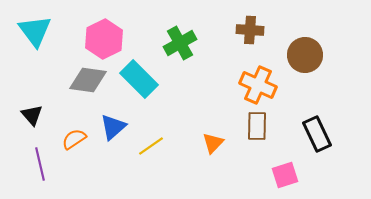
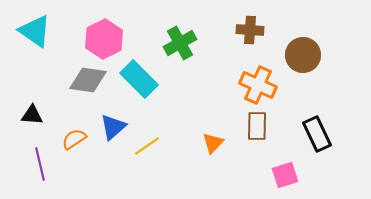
cyan triangle: rotated 18 degrees counterclockwise
brown circle: moved 2 px left
black triangle: rotated 45 degrees counterclockwise
yellow line: moved 4 px left
